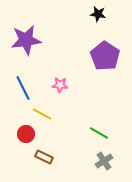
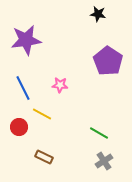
purple pentagon: moved 3 px right, 5 px down
red circle: moved 7 px left, 7 px up
